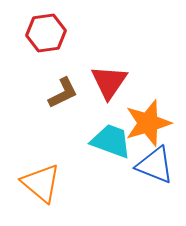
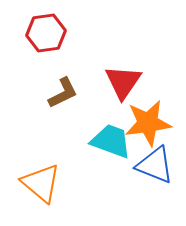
red triangle: moved 14 px right
orange star: rotated 9 degrees clockwise
